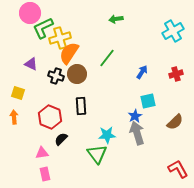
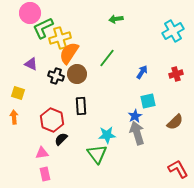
red hexagon: moved 2 px right, 3 px down
